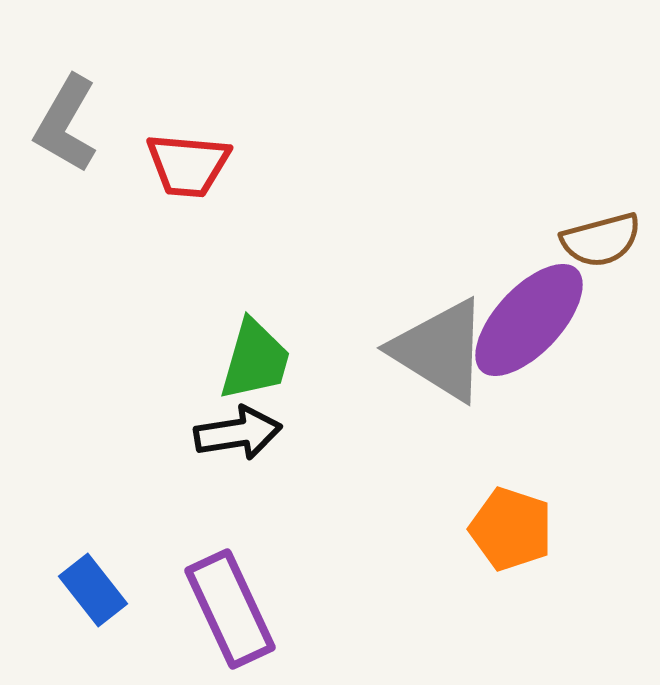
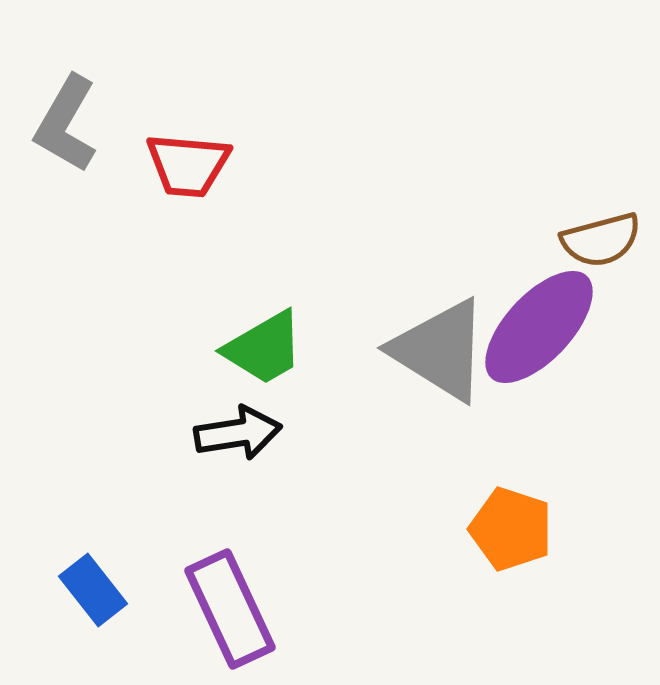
purple ellipse: moved 10 px right, 7 px down
green trapezoid: moved 9 px right, 12 px up; rotated 44 degrees clockwise
